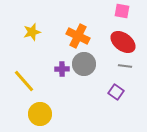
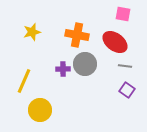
pink square: moved 1 px right, 3 px down
orange cross: moved 1 px left, 1 px up; rotated 15 degrees counterclockwise
red ellipse: moved 8 px left
gray circle: moved 1 px right
purple cross: moved 1 px right
yellow line: rotated 65 degrees clockwise
purple square: moved 11 px right, 2 px up
yellow circle: moved 4 px up
